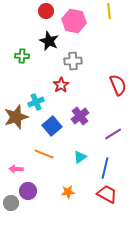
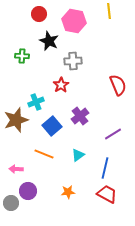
red circle: moved 7 px left, 3 px down
brown star: moved 3 px down
cyan triangle: moved 2 px left, 2 px up
